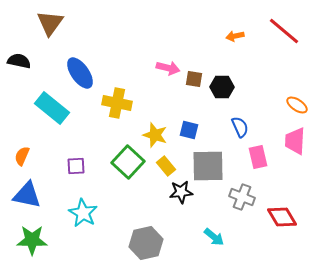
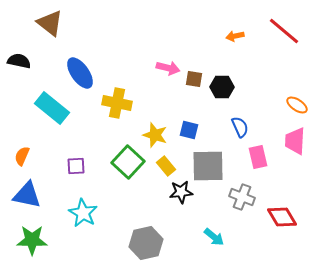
brown triangle: rotated 28 degrees counterclockwise
